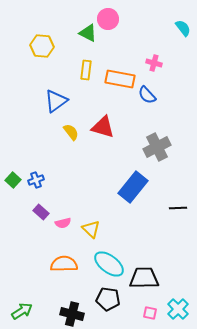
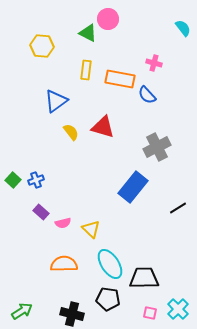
black line: rotated 30 degrees counterclockwise
cyan ellipse: moved 1 px right; rotated 20 degrees clockwise
